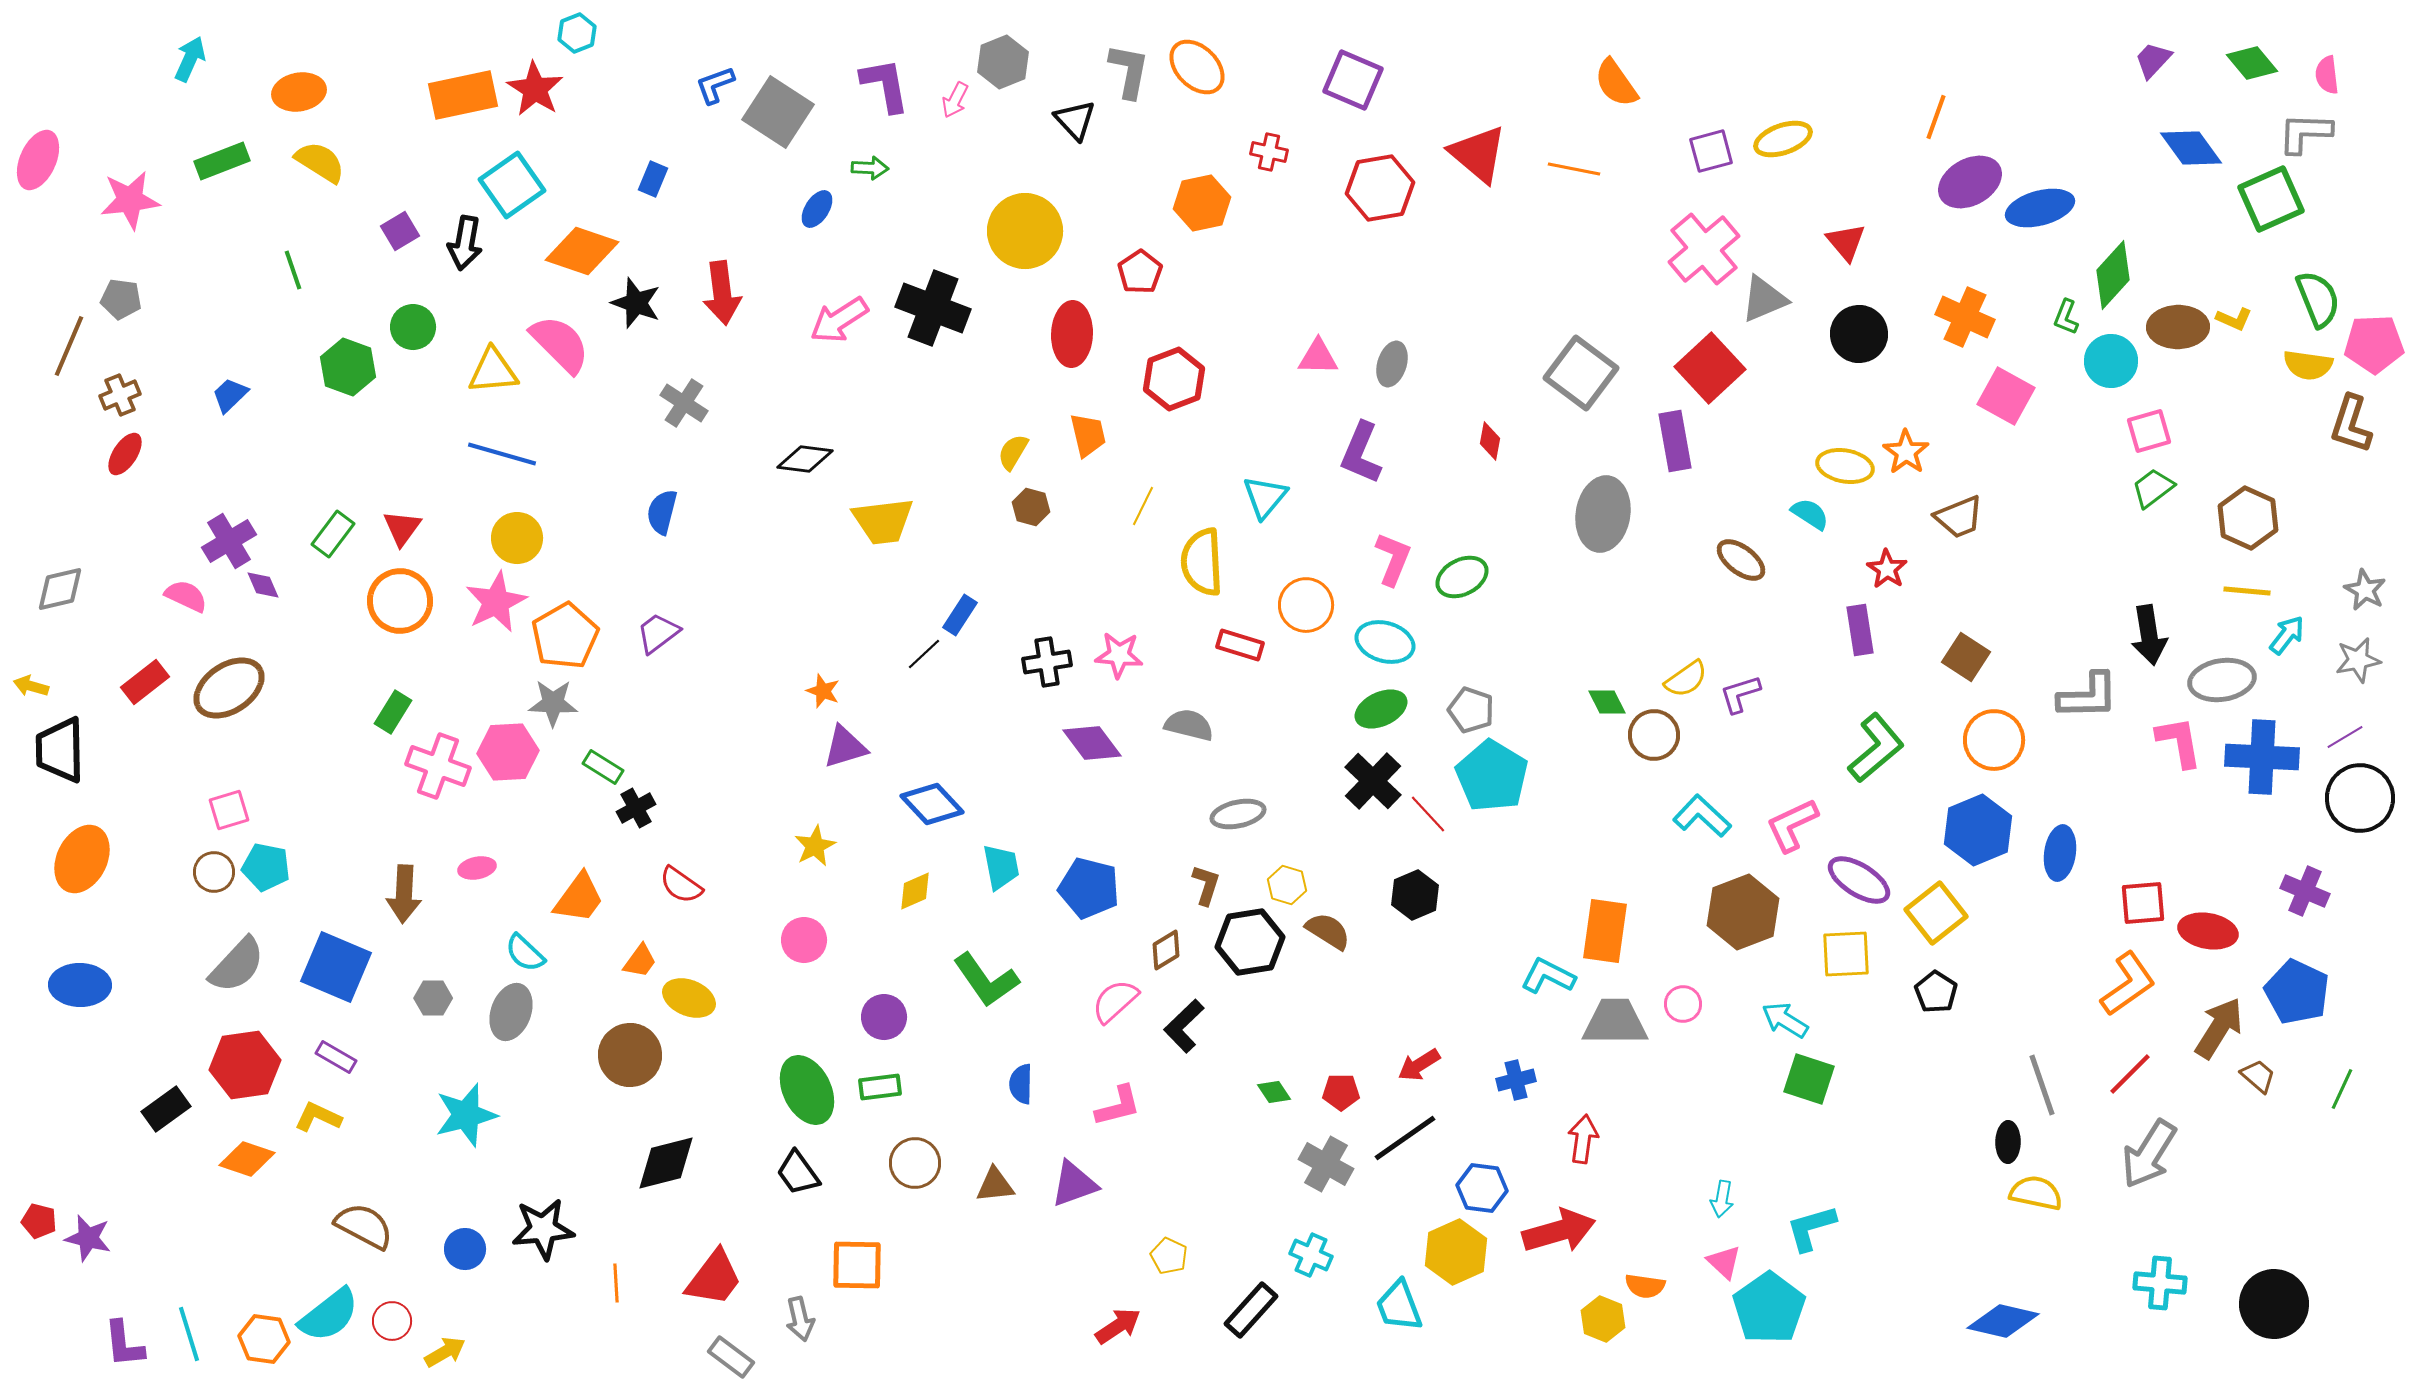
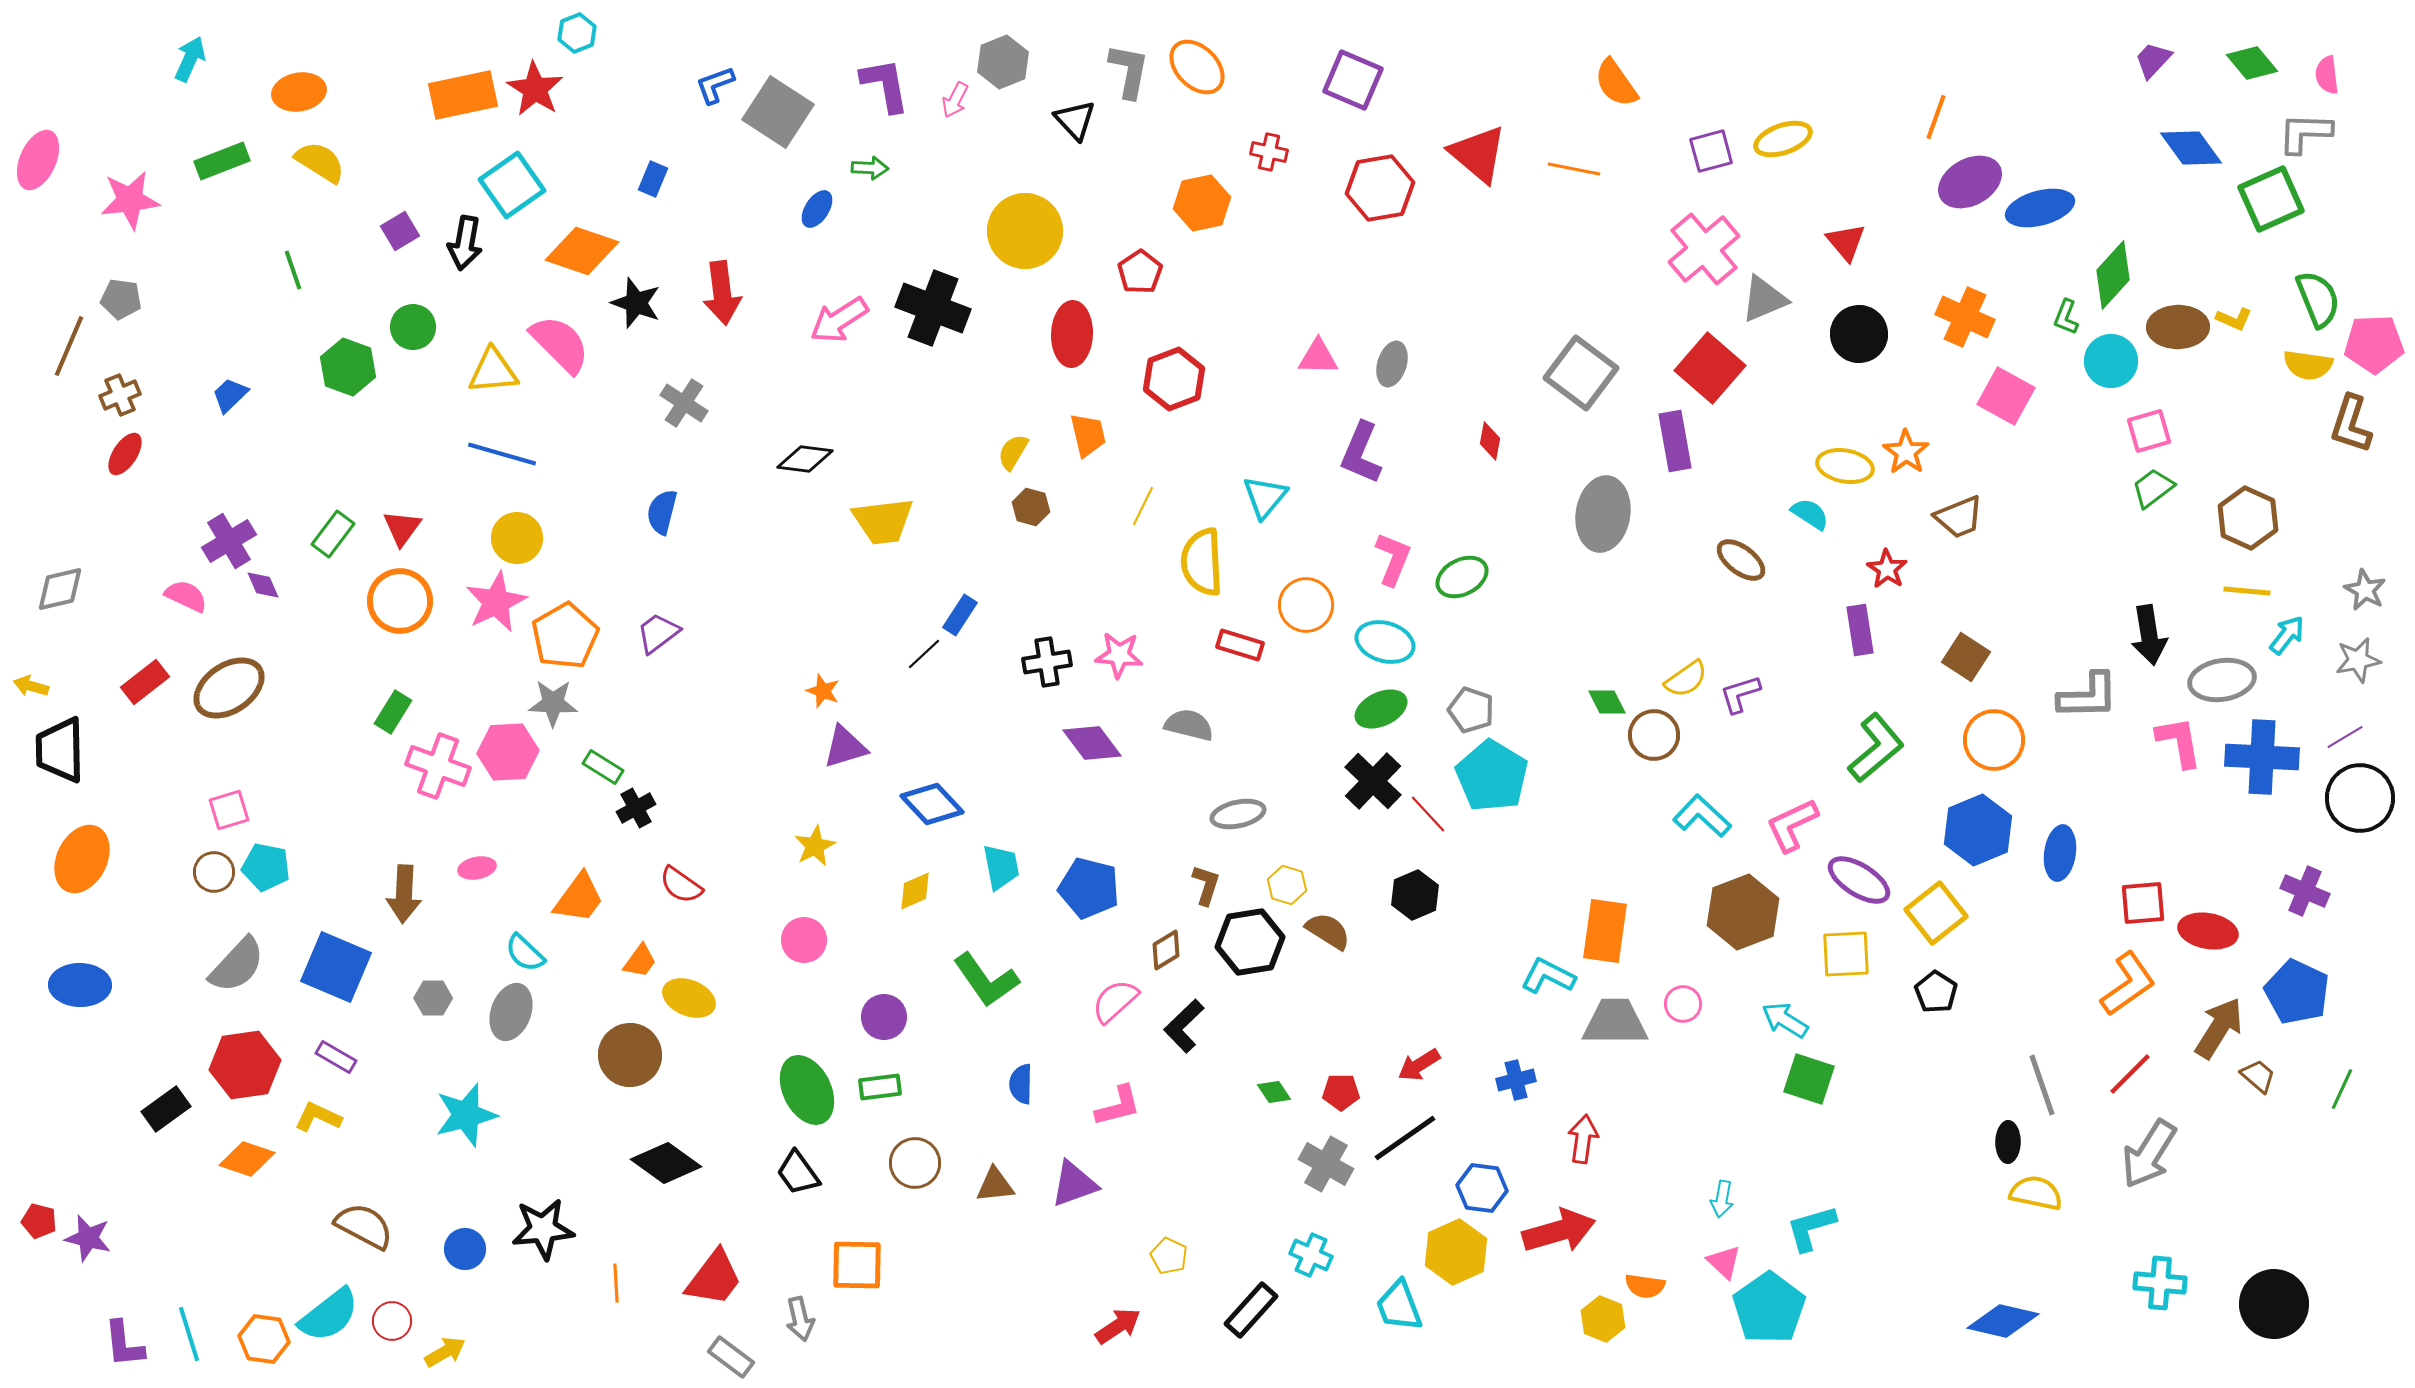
red square at (1710, 368): rotated 6 degrees counterclockwise
black diamond at (666, 1163): rotated 50 degrees clockwise
